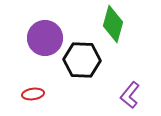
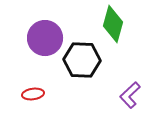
purple L-shape: rotated 8 degrees clockwise
